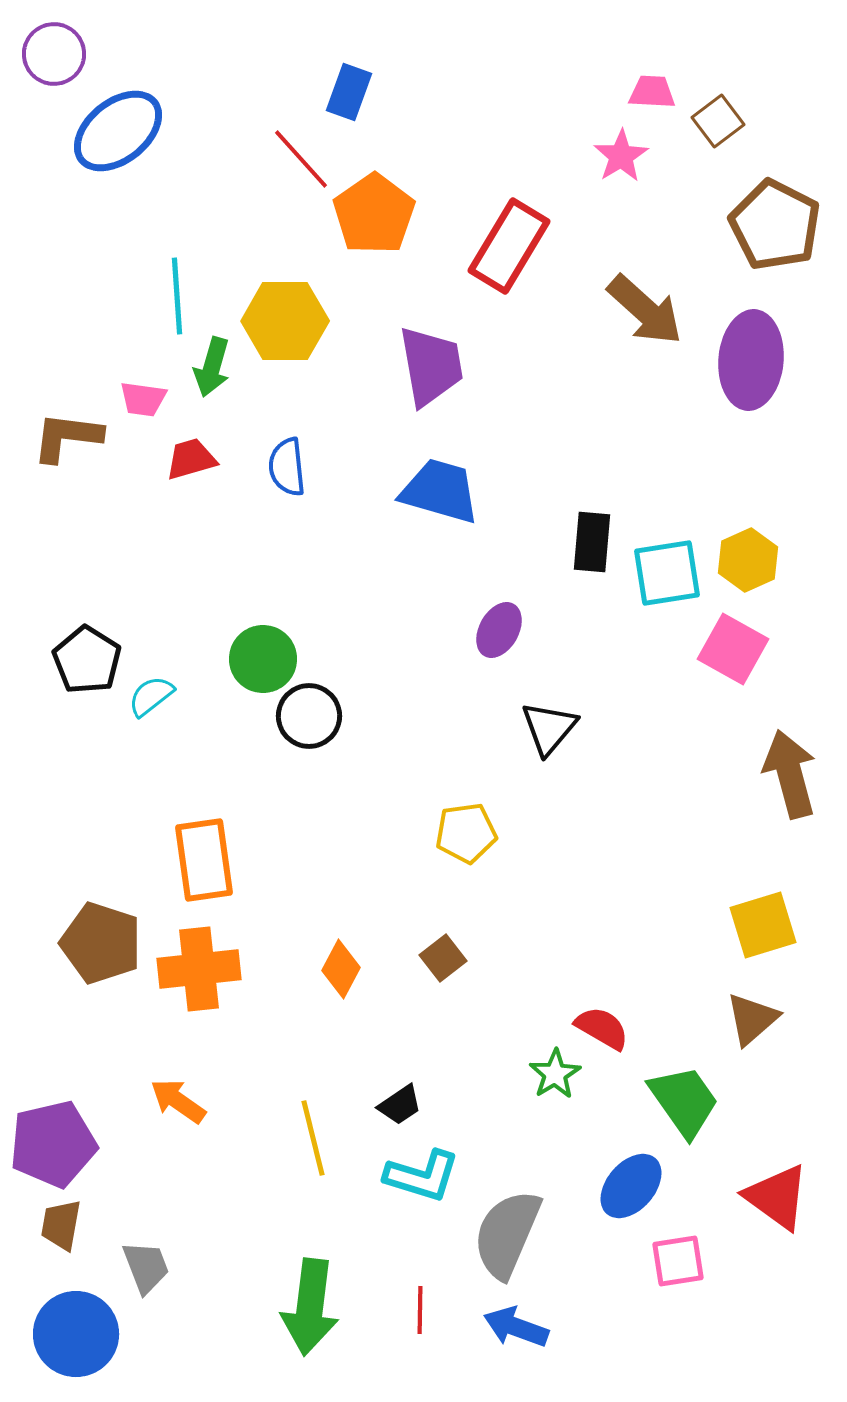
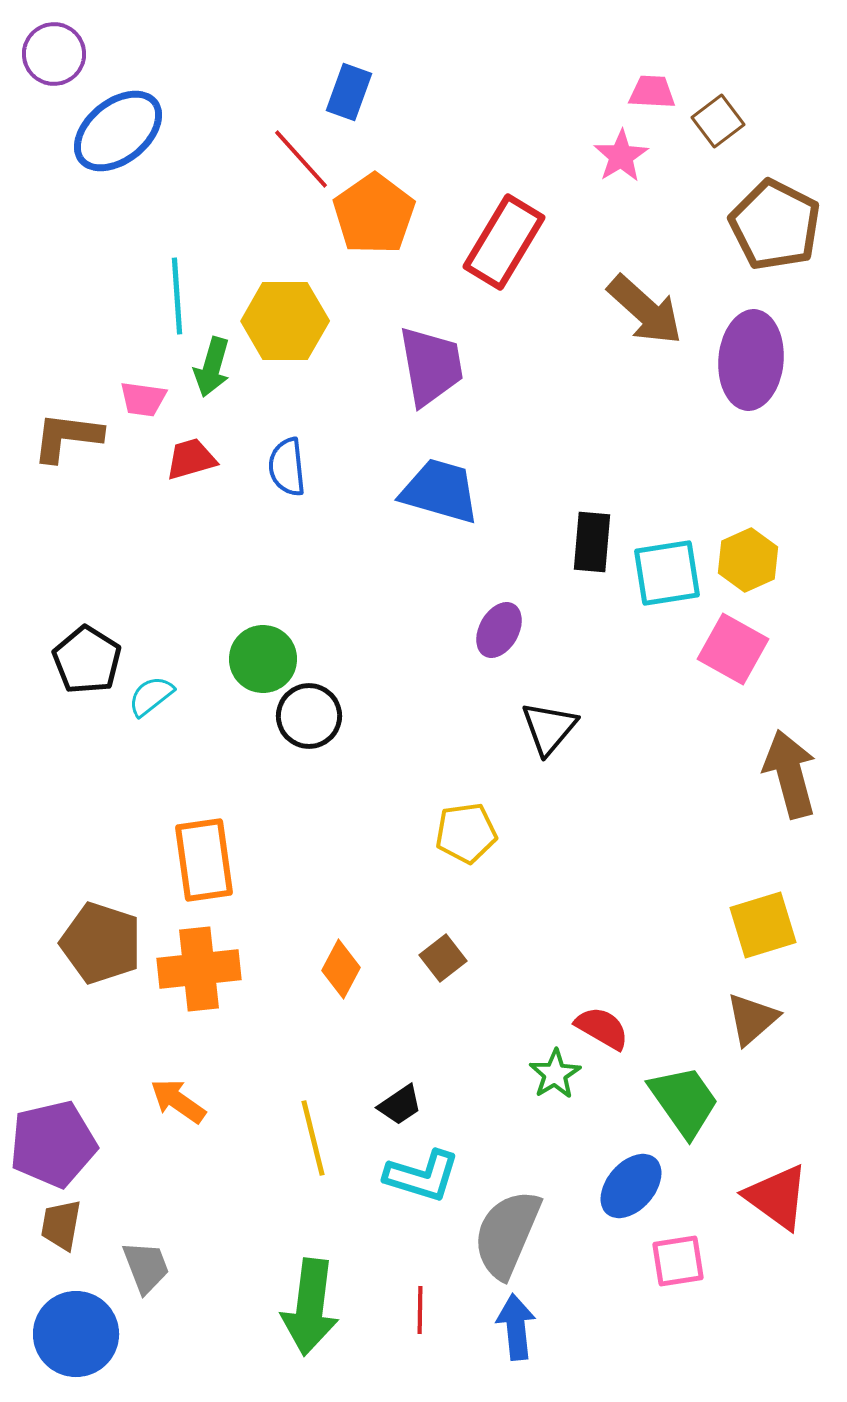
red rectangle at (509, 246): moved 5 px left, 4 px up
blue arrow at (516, 1327): rotated 64 degrees clockwise
